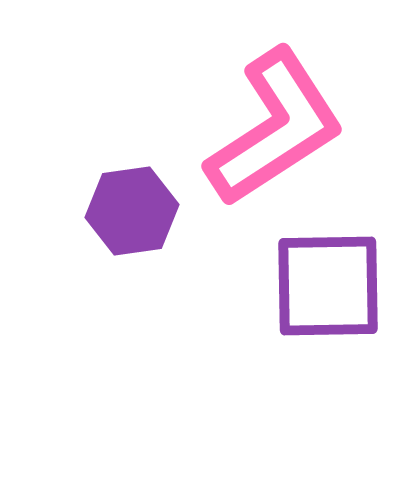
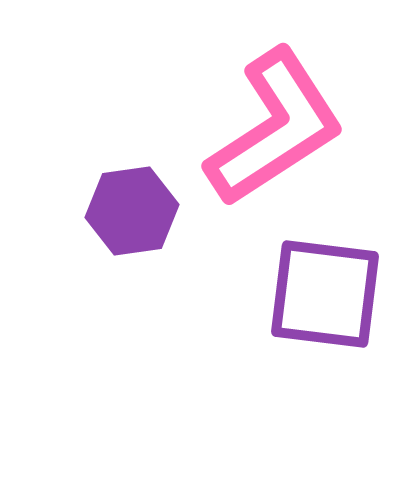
purple square: moved 3 px left, 8 px down; rotated 8 degrees clockwise
